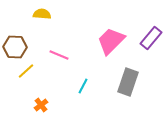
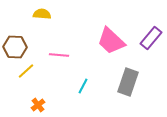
pink trapezoid: rotated 92 degrees counterclockwise
pink line: rotated 18 degrees counterclockwise
orange cross: moved 3 px left
